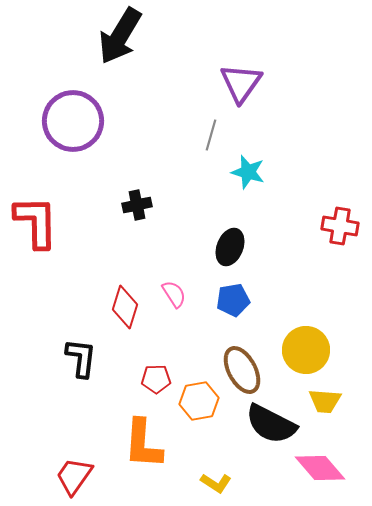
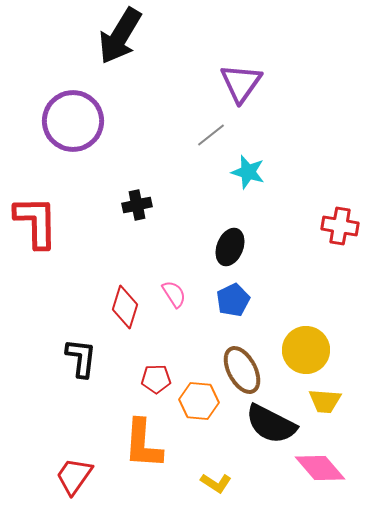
gray line: rotated 36 degrees clockwise
blue pentagon: rotated 16 degrees counterclockwise
orange hexagon: rotated 15 degrees clockwise
